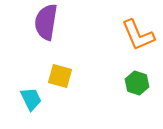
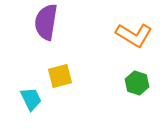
orange L-shape: moved 4 px left; rotated 36 degrees counterclockwise
yellow square: rotated 30 degrees counterclockwise
